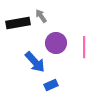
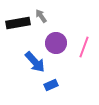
pink line: rotated 20 degrees clockwise
